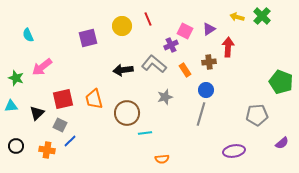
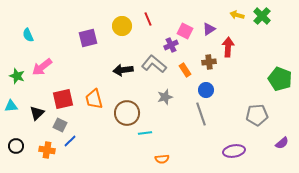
yellow arrow: moved 2 px up
green star: moved 1 px right, 2 px up
green pentagon: moved 1 px left, 3 px up
gray line: rotated 35 degrees counterclockwise
